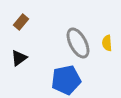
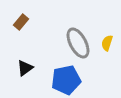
yellow semicircle: rotated 21 degrees clockwise
black triangle: moved 6 px right, 10 px down
